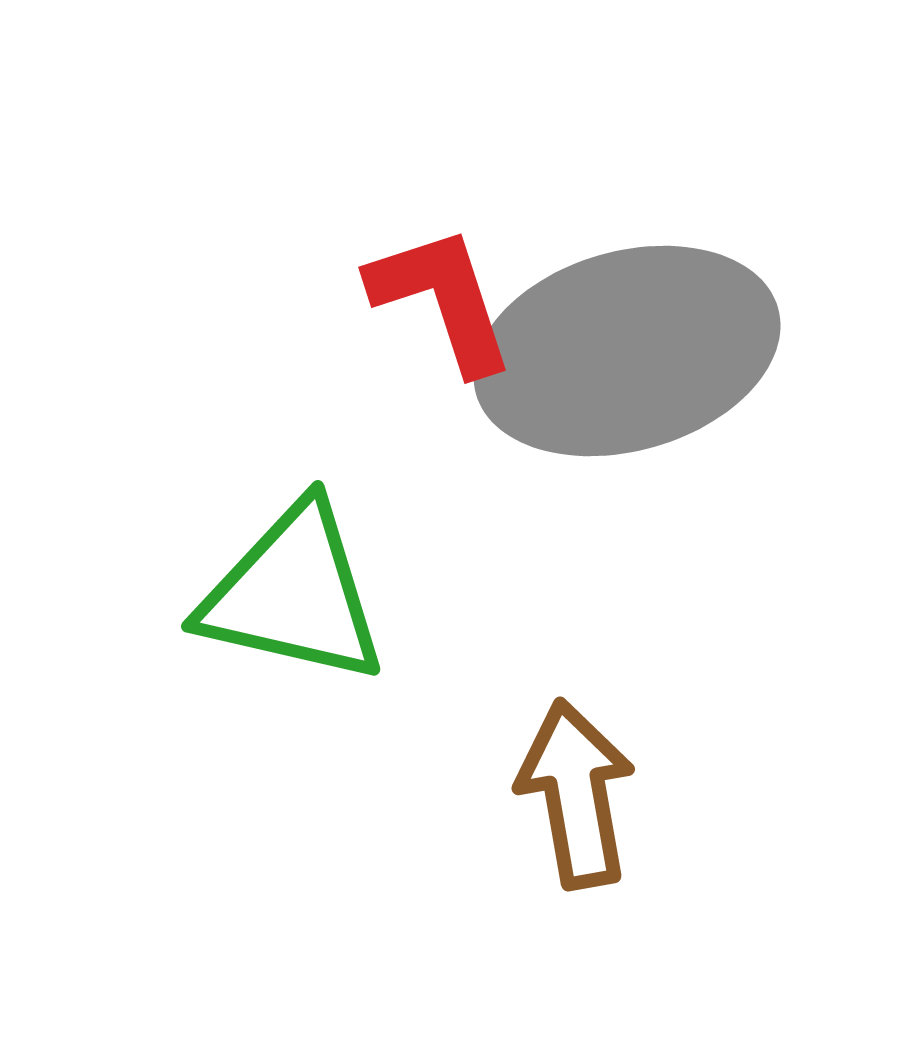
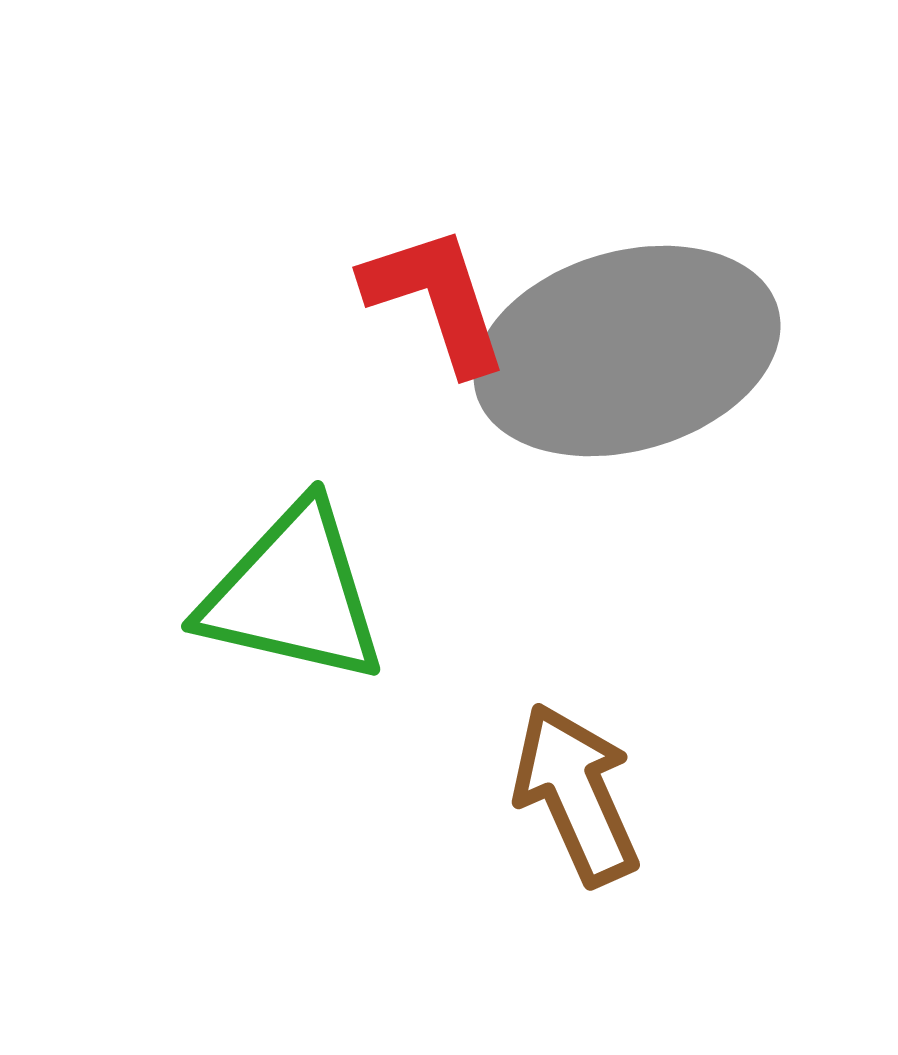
red L-shape: moved 6 px left
brown arrow: rotated 14 degrees counterclockwise
